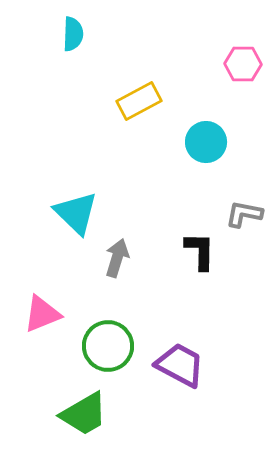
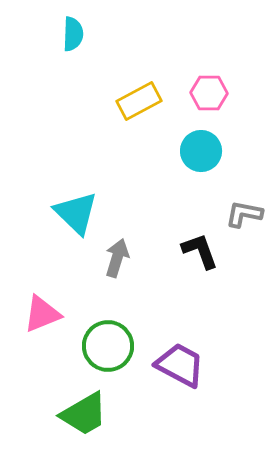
pink hexagon: moved 34 px left, 29 px down
cyan circle: moved 5 px left, 9 px down
black L-shape: rotated 21 degrees counterclockwise
